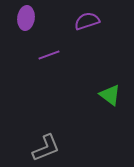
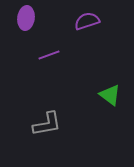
gray L-shape: moved 1 px right, 24 px up; rotated 12 degrees clockwise
